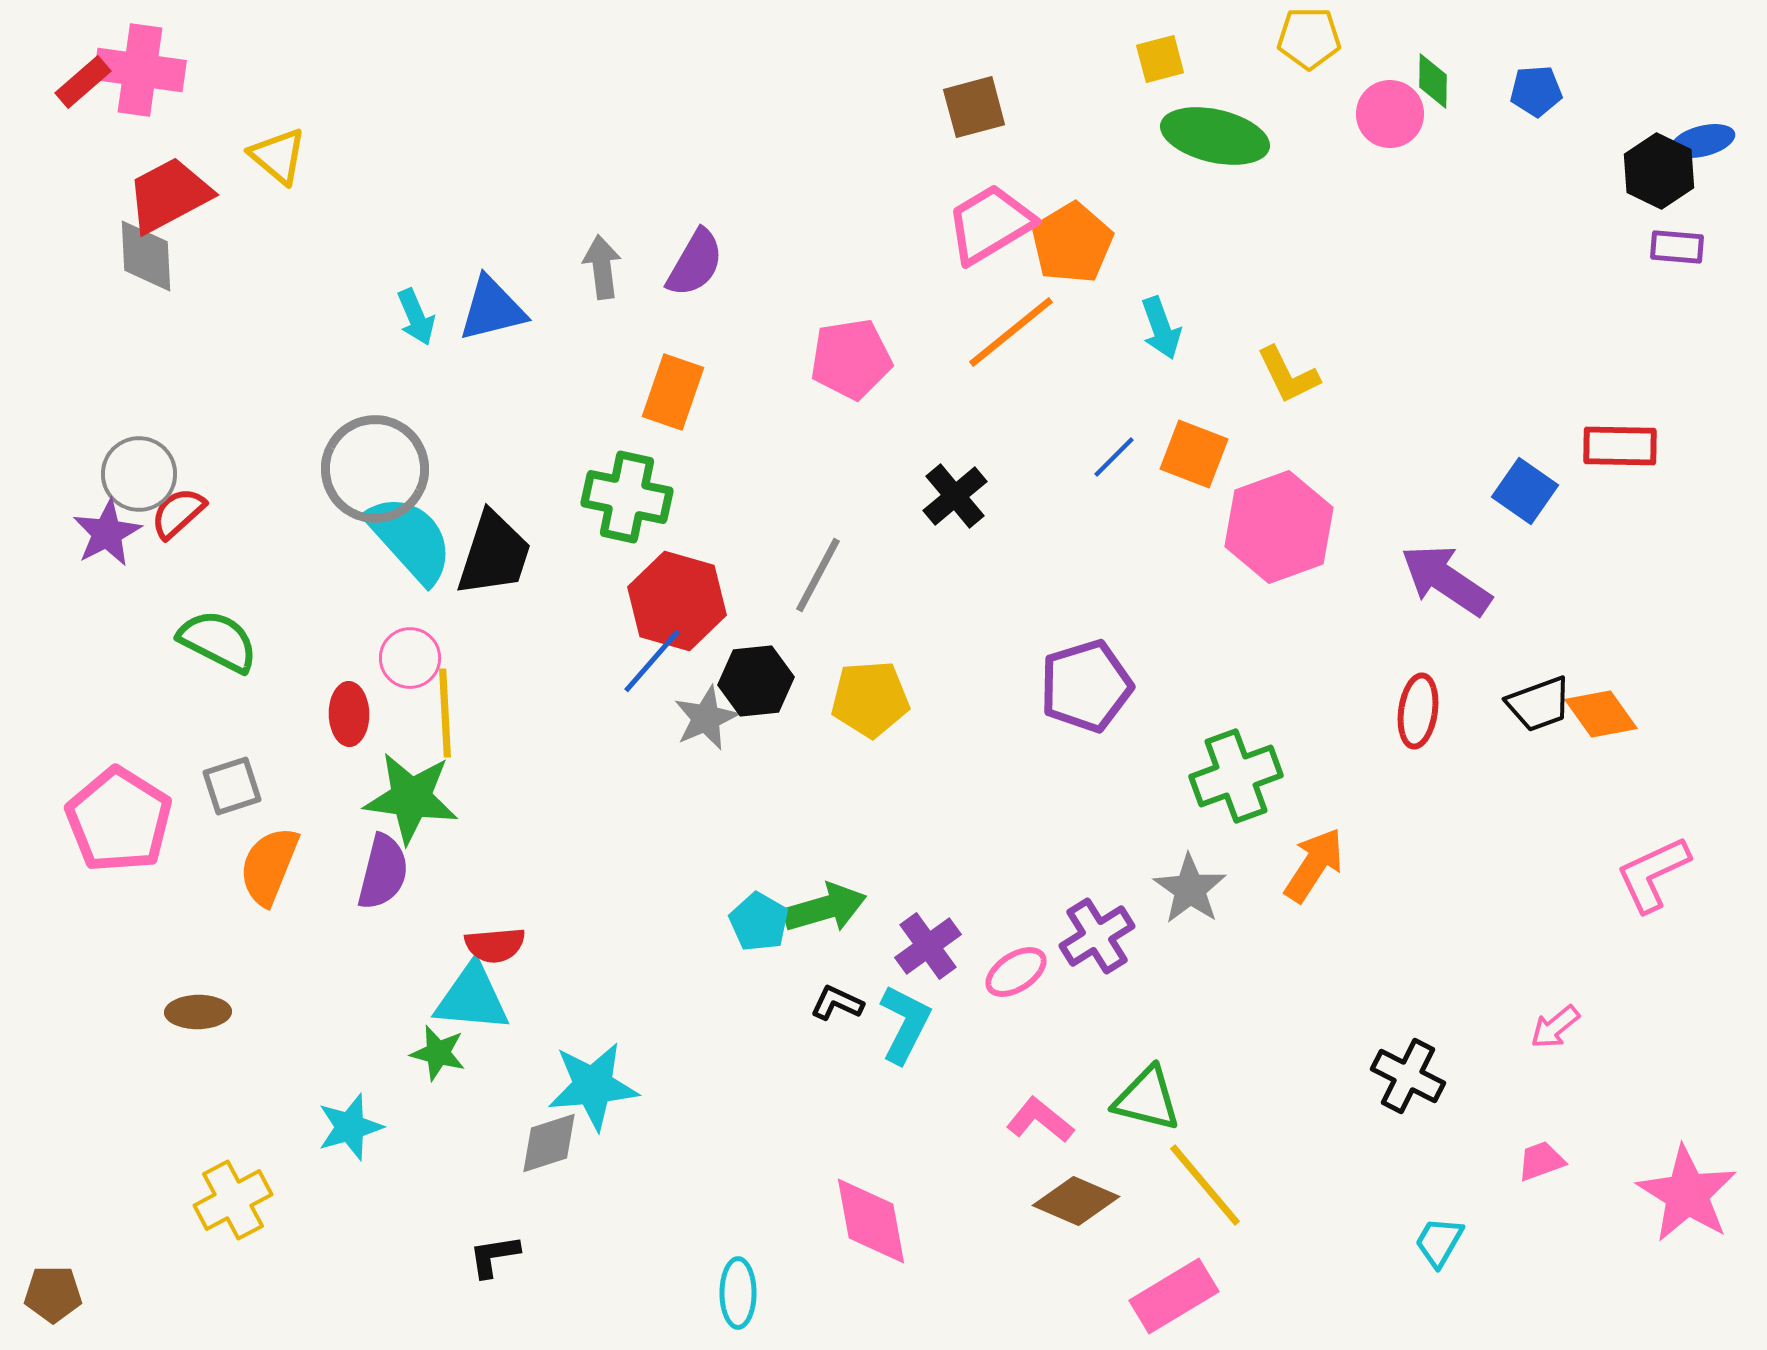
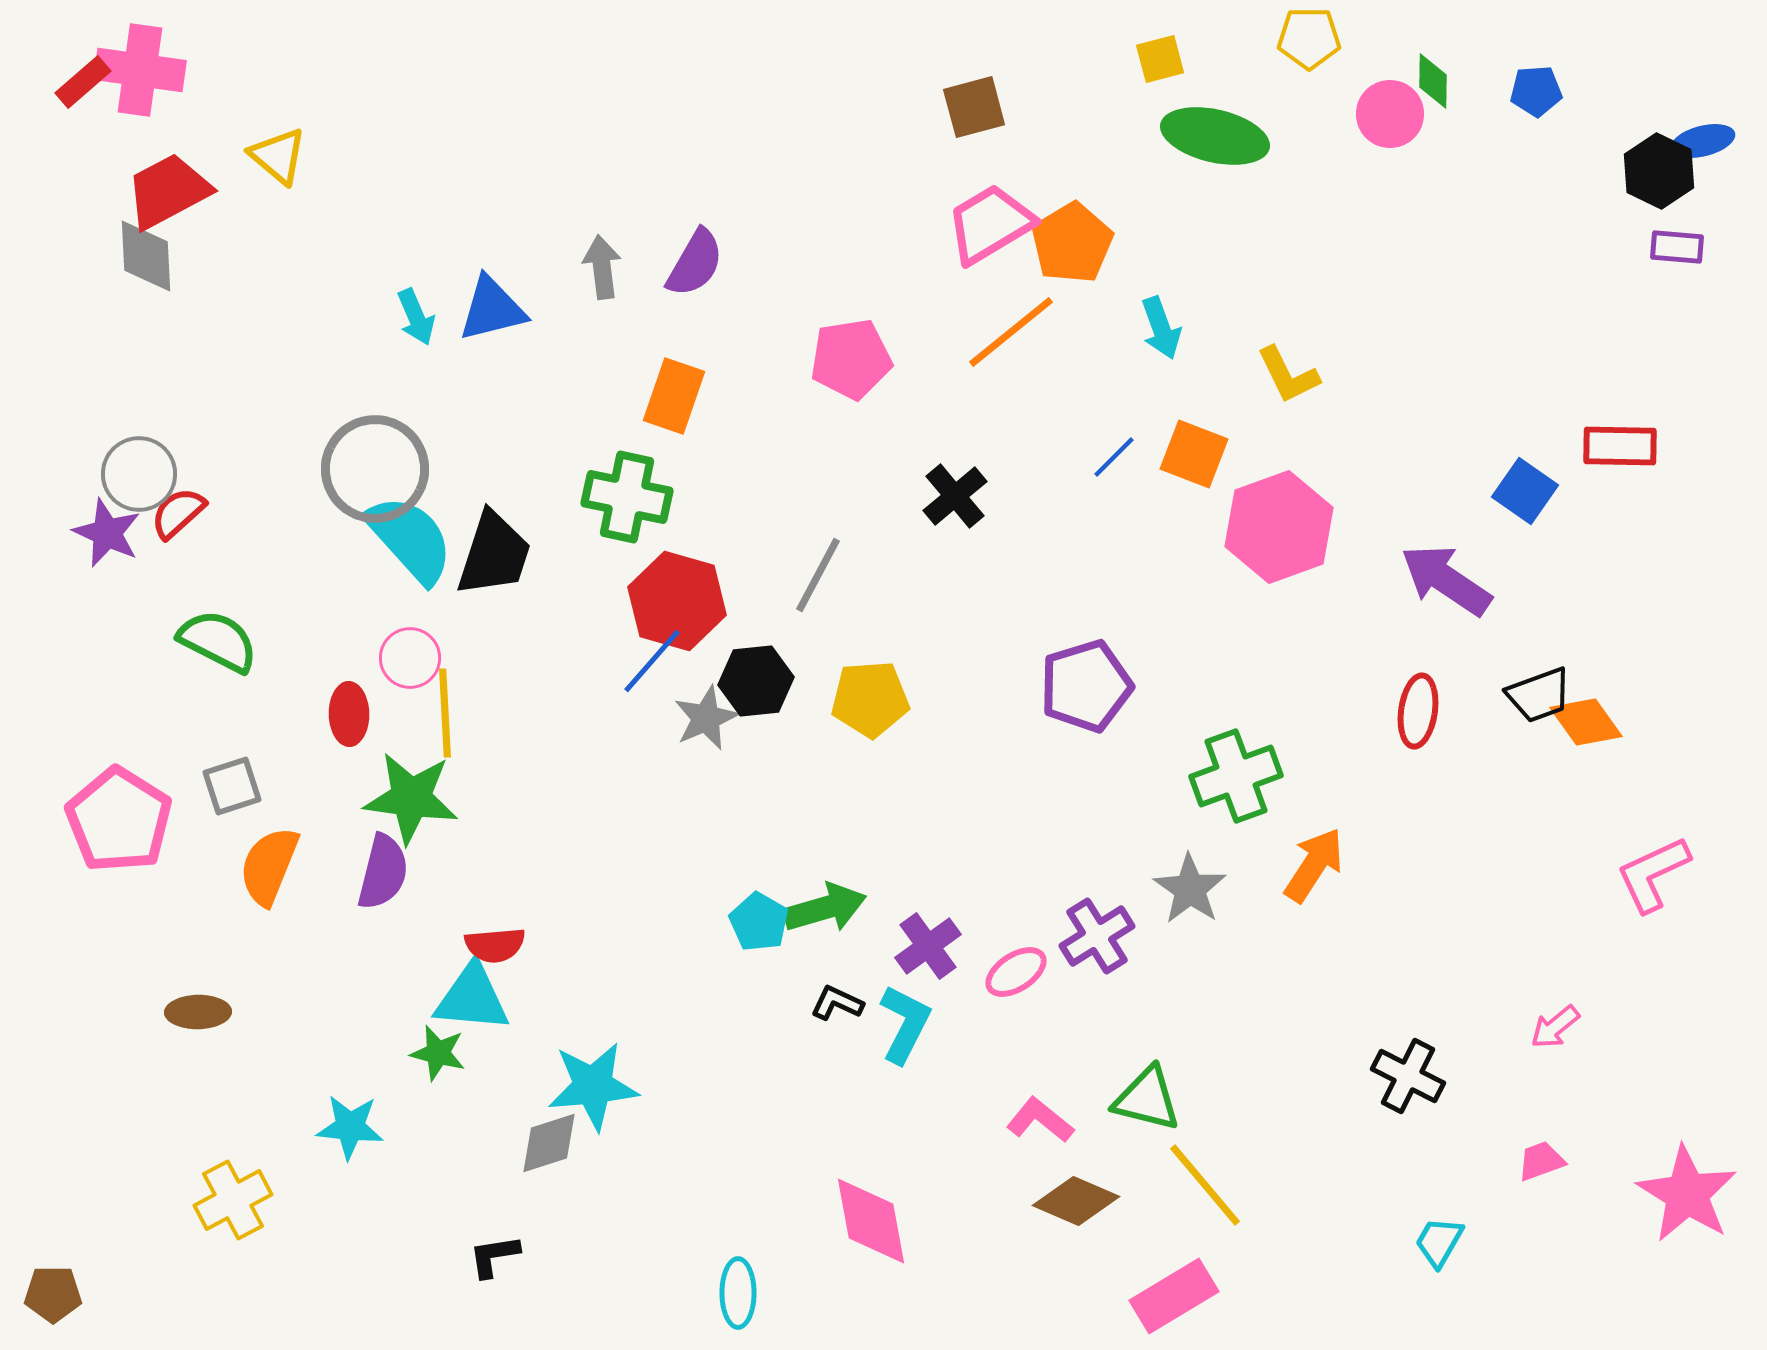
red trapezoid at (169, 195): moved 1 px left, 4 px up
orange rectangle at (673, 392): moved 1 px right, 4 px down
purple star at (107, 533): rotated 20 degrees counterclockwise
black trapezoid at (1539, 704): moved 9 px up
orange diamond at (1601, 714): moved 15 px left, 8 px down
cyan star at (350, 1127): rotated 22 degrees clockwise
